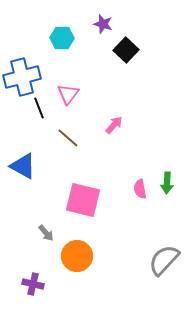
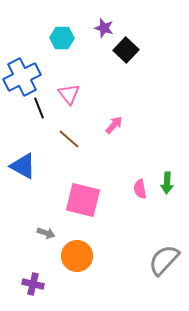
purple star: moved 1 px right, 4 px down
blue cross: rotated 12 degrees counterclockwise
pink triangle: moved 1 px right; rotated 15 degrees counterclockwise
brown line: moved 1 px right, 1 px down
gray arrow: rotated 30 degrees counterclockwise
